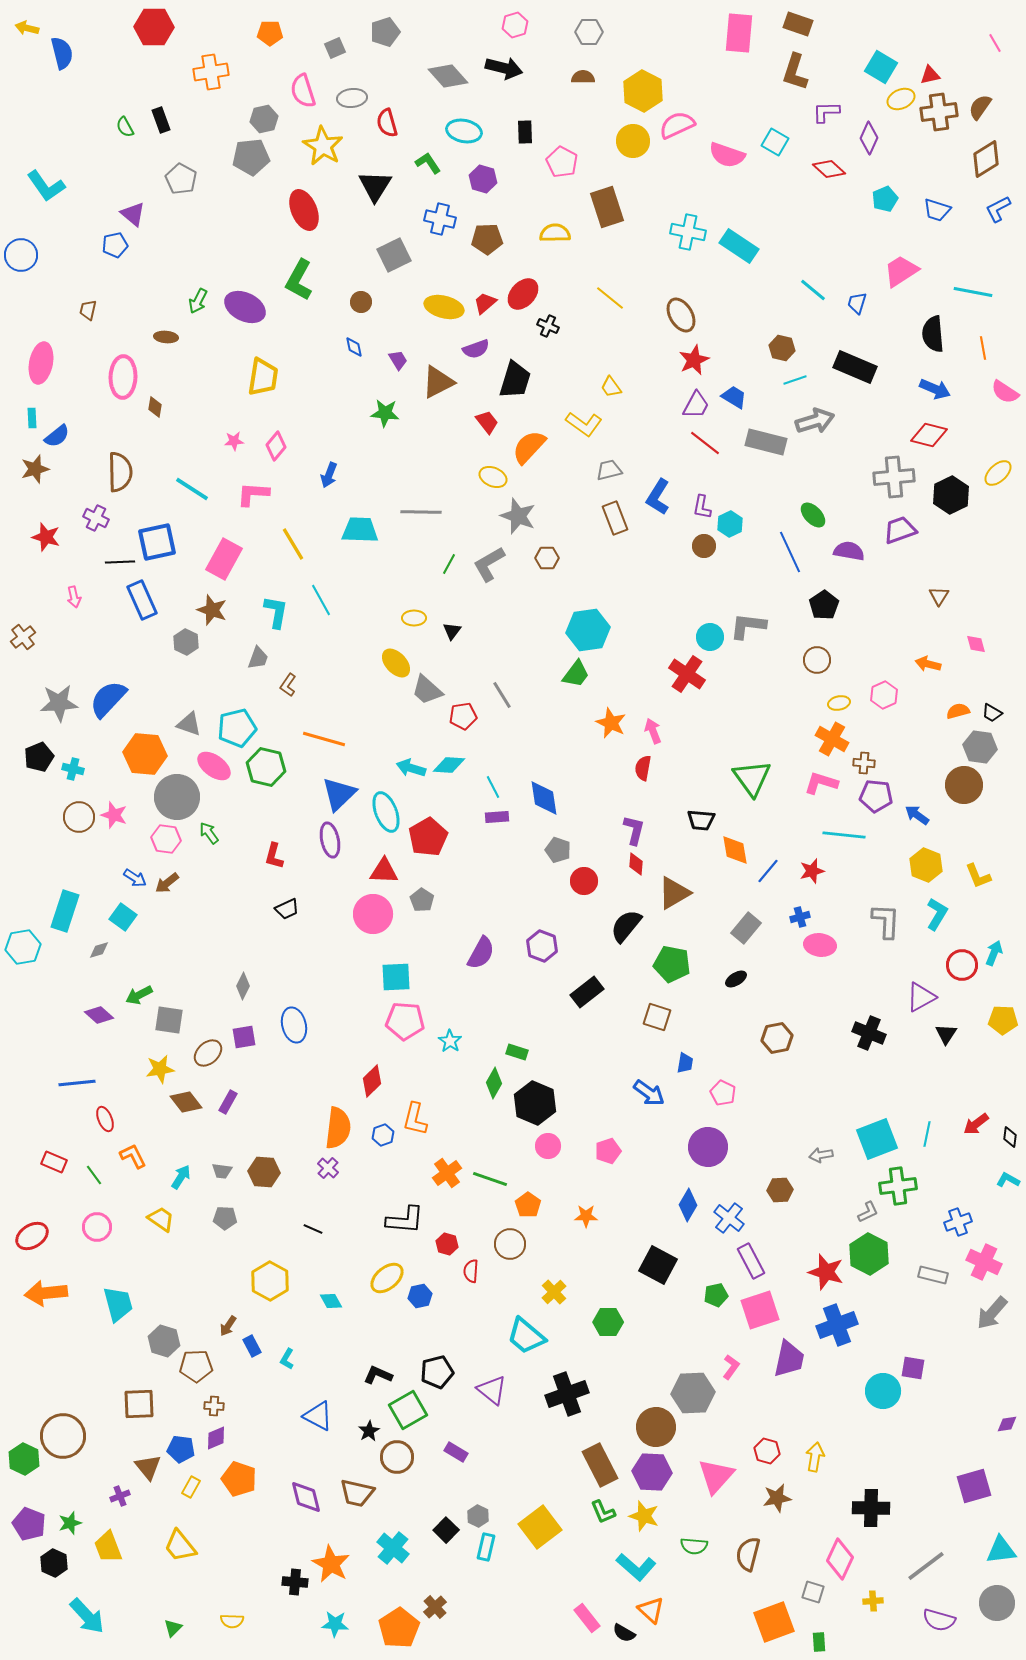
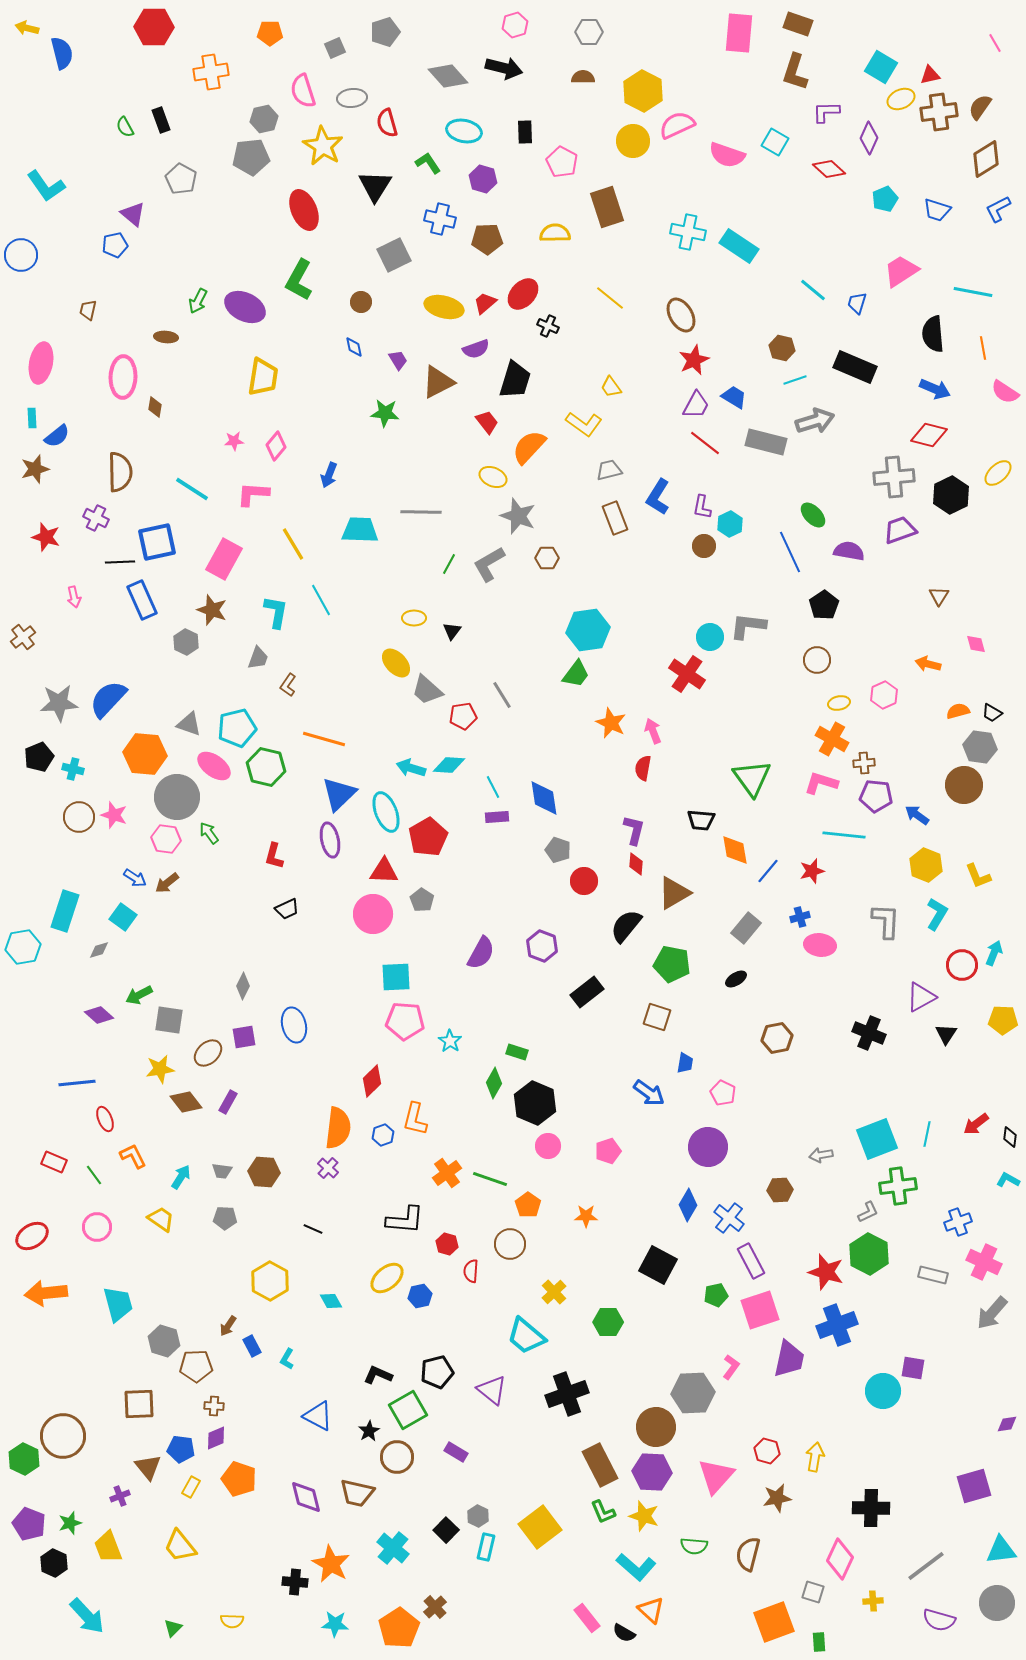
brown cross at (864, 763): rotated 10 degrees counterclockwise
